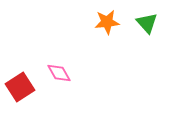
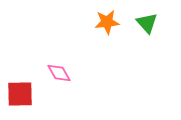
red square: moved 7 px down; rotated 32 degrees clockwise
